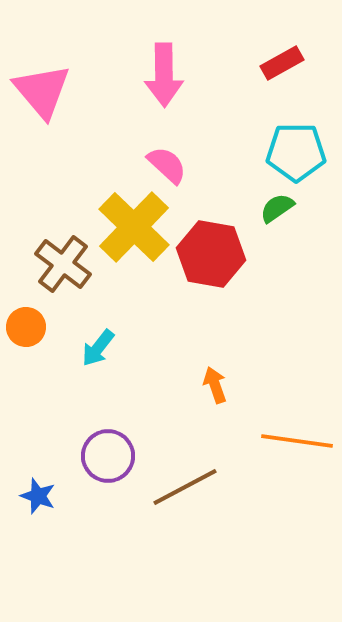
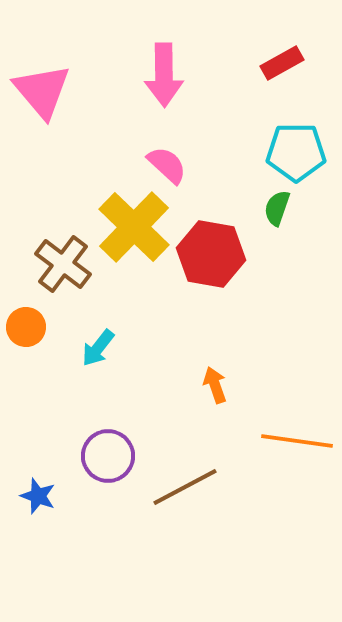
green semicircle: rotated 36 degrees counterclockwise
